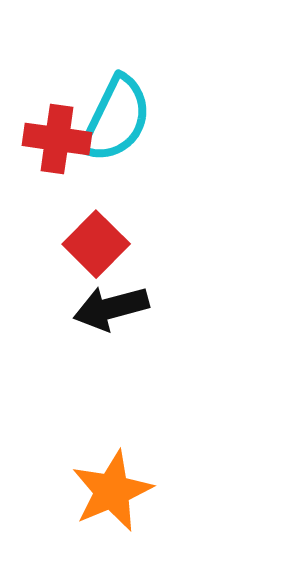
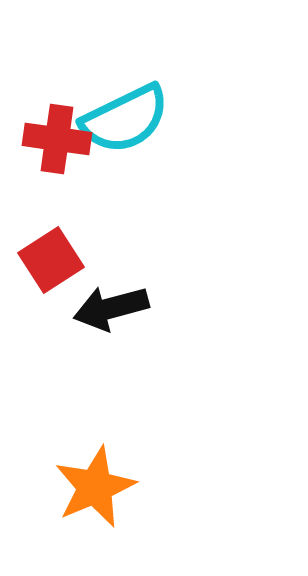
cyan semicircle: moved 9 px right; rotated 38 degrees clockwise
red square: moved 45 px left, 16 px down; rotated 12 degrees clockwise
orange star: moved 17 px left, 4 px up
